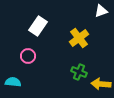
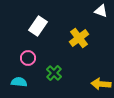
white triangle: rotated 40 degrees clockwise
pink circle: moved 2 px down
green cross: moved 25 px left, 1 px down; rotated 21 degrees clockwise
cyan semicircle: moved 6 px right
